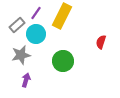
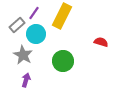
purple line: moved 2 px left
red semicircle: rotated 88 degrees clockwise
gray star: moved 2 px right; rotated 30 degrees counterclockwise
